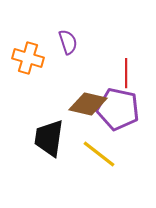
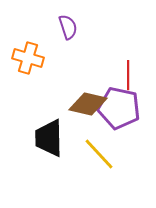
purple semicircle: moved 15 px up
red line: moved 2 px right, 2 px down
purple pentagon: moved 1 px right, 1 px up
black trapezoid: rotated 9 degrees counterclockwise
yellow line: rotated 9 degrees clockwise
